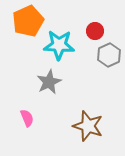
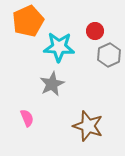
cyan star: moved 2 px down
gray star: moved 3 px right, 2 px down
